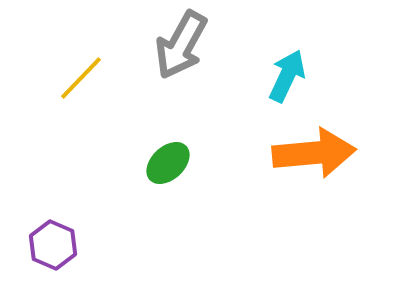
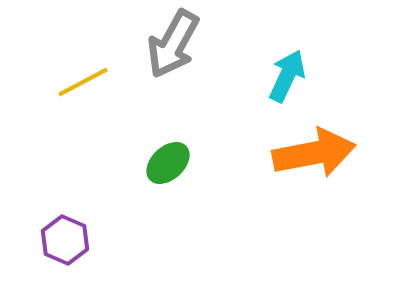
gray arrow: moved 8 px left, 1 px up
yellow line: moved 2 px right, 4 px down; rotated 18 degrees clockwise
orange arrow: rotated 6 degrees counterclockwise
purple hexagon: moved 12 px right, 5 px up
